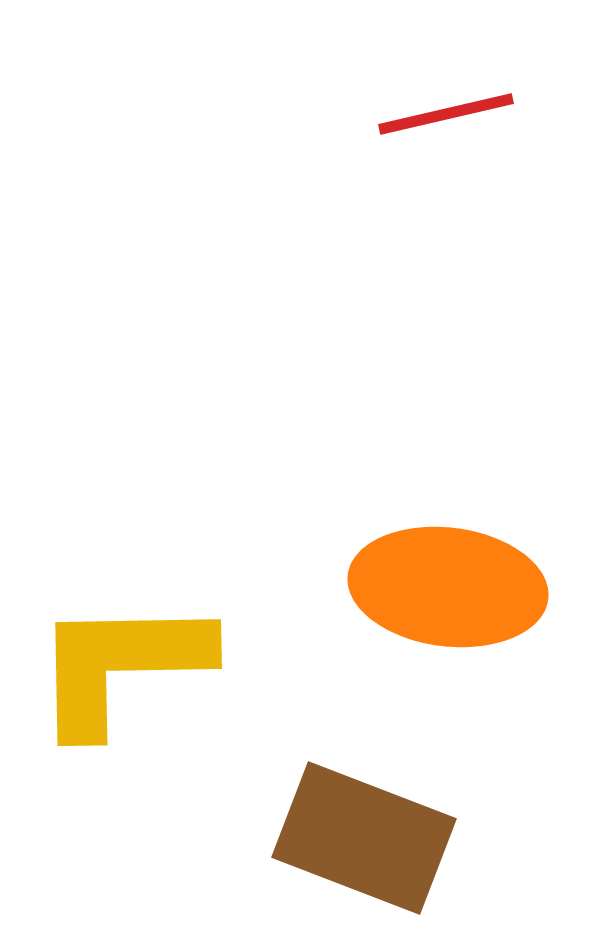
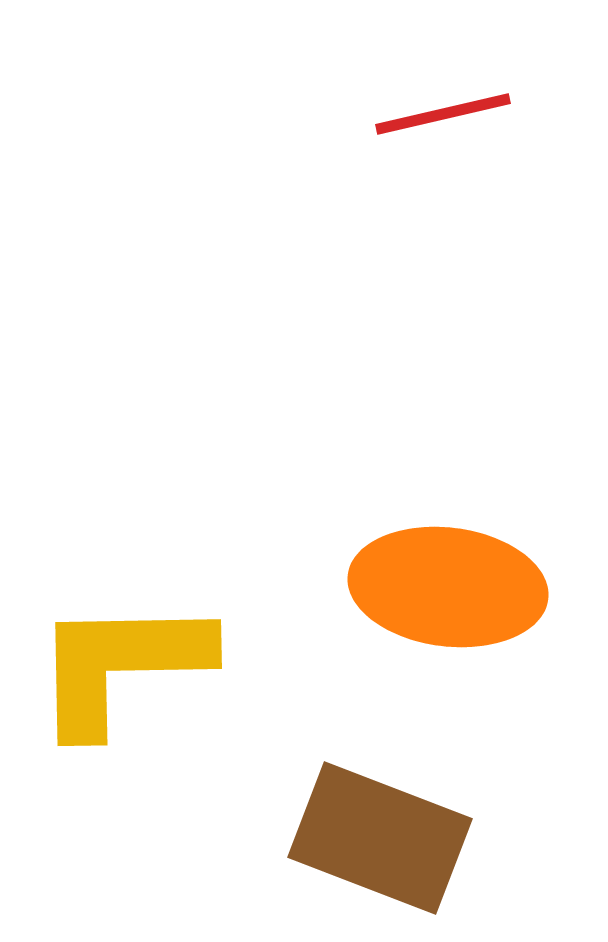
red line: moved 3 px left
brown rectangle: moved 16 px right
